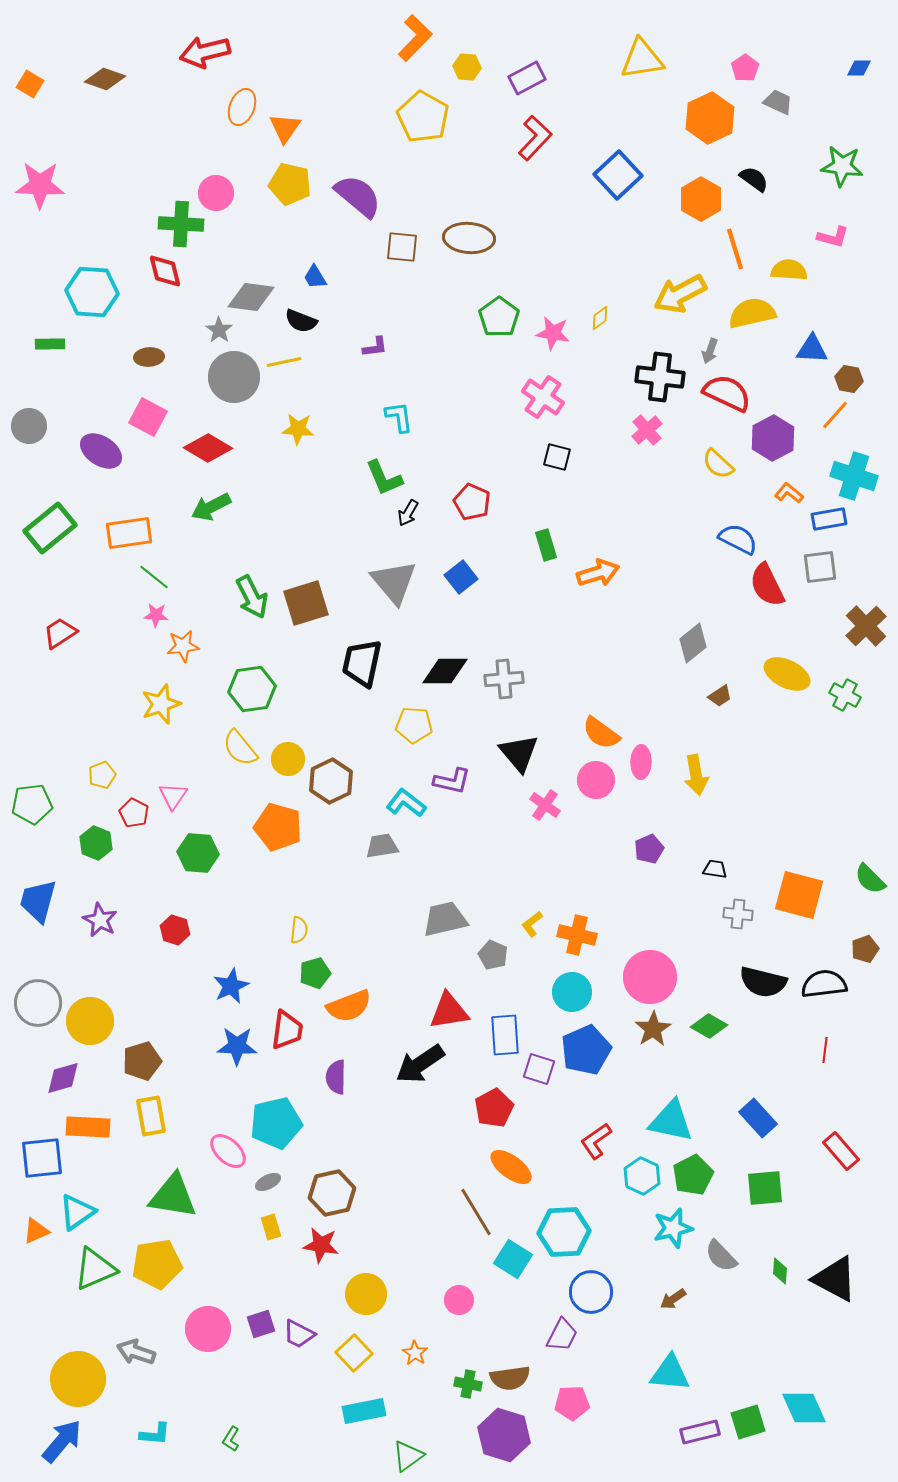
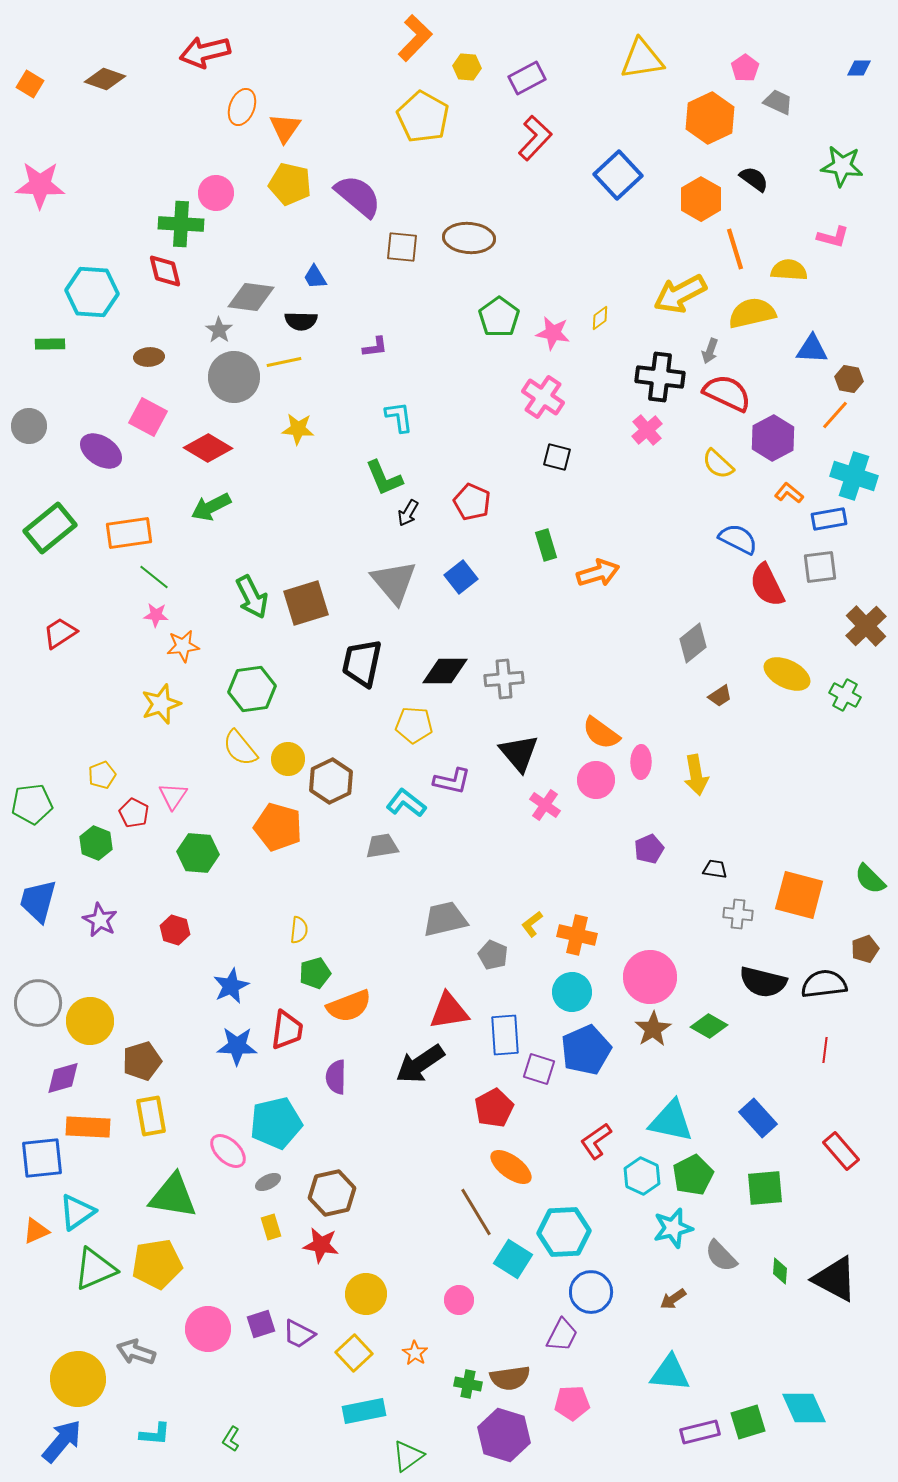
black semicircle at (301, 321): rotated 20 degrees counterclockwise
